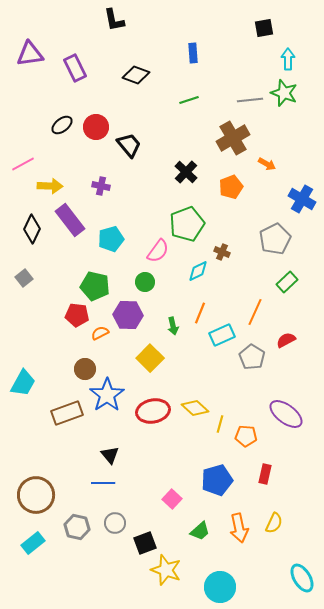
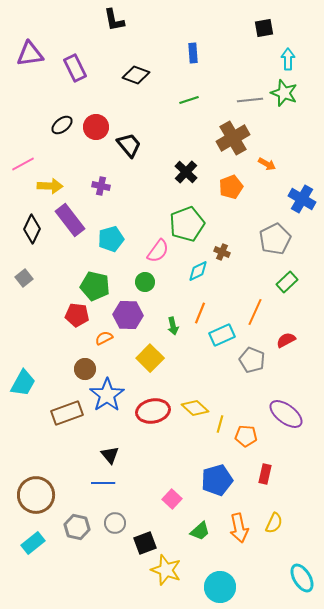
orange semicircle at (100, 333): moved 4 px right, 5 px down
gray pentagon at (252, 357): moved 3 px down; rotated 10 degrees counterclockwise
